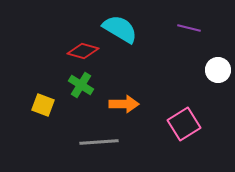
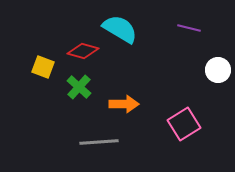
green cross: moved 2 px left, 2 px down; rotated 10 degrees clockwise
yellow square: moved 38 px up
